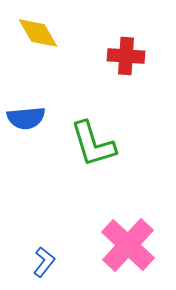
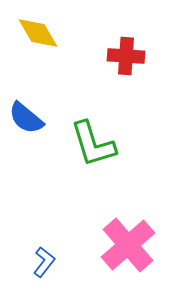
blue semicircle: rotated 45 degrees clockwise
pink cross: rotated 6 degrees clockwise
